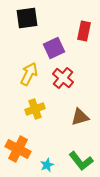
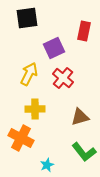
yellow cross: rotated 18 degrees clockwise
orange cross: moved 3 px right, 11 px up
green L-shape: moved 3 px right, 9 px up
